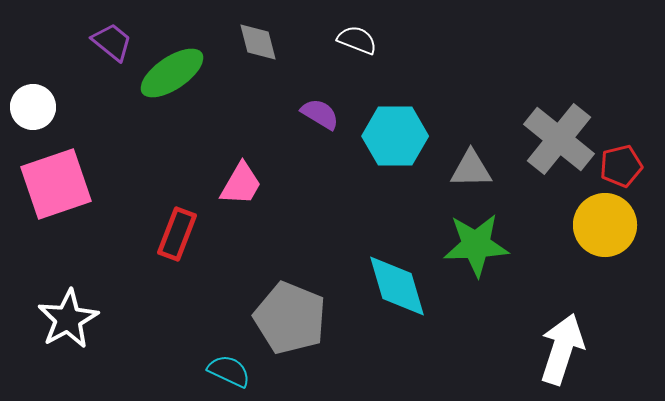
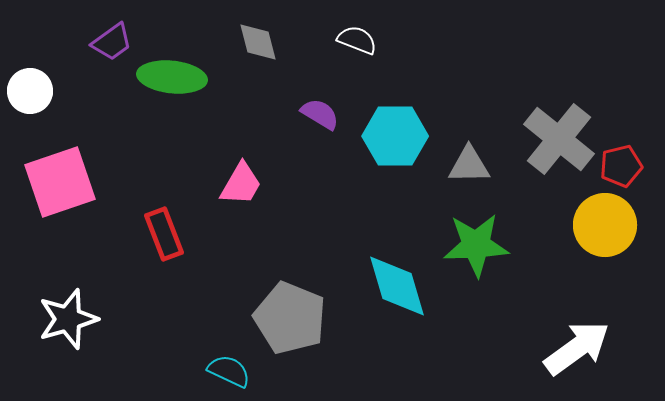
purple trapezoid: rotated 105 degrees clockwise
green ellipse: moved 4 px down; rotated 40 degrees clockwise
white circle: moved 3 px left, 16 px up
gray triangle: moved 2 px left, 4 px up
pink square: moved 4 px right, 2 px up
red rectangle: moved 13 px left; rotated 42 degrees counterclockwise
white star: rotated 12 degrees clockwise
white arrow: moved 15 px right, 1 px up; rotated 36 degrees clockwise
